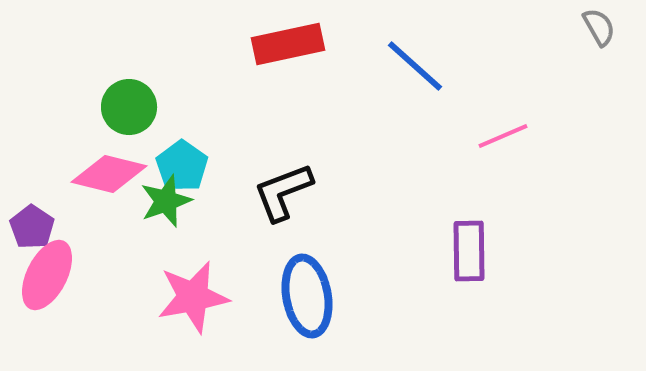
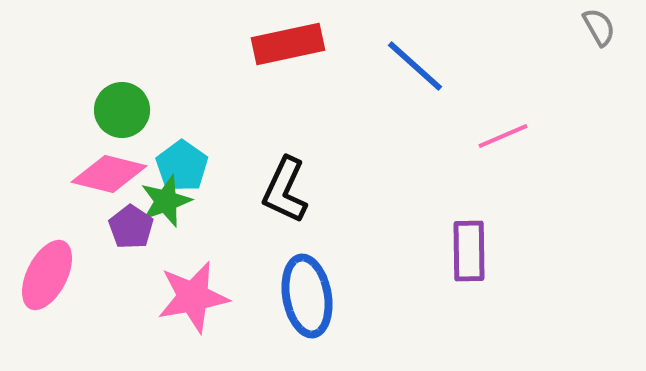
green circle: moved 7 px left, 3 px down
black L-shape: moved 2 px right, 2 px up; rotated 44 degrees counterclockwise
purple pentagon: moved 99 px right
